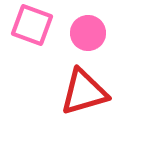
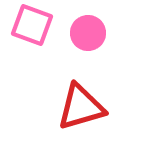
red triangle: moved 3 px left, 15 px down
